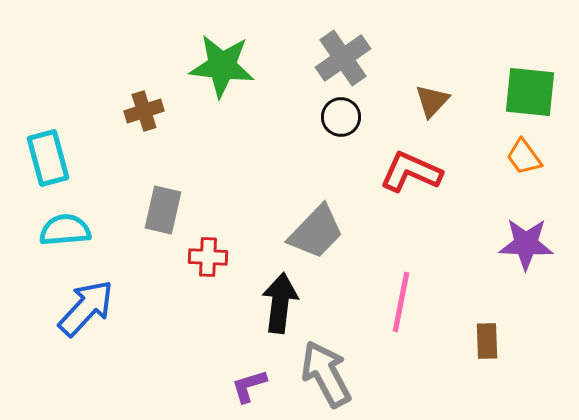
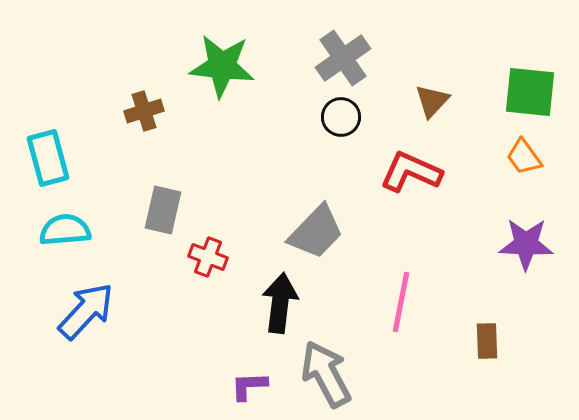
red cross: rotated 18 degrees clockwise
blue arrow: moved 3 px down
purple L-shape: rotated 15 degrees clockwise
